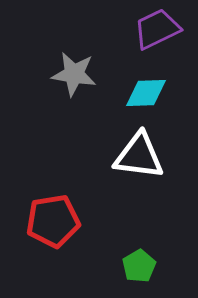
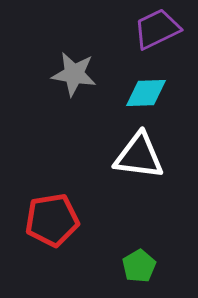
red pentagon: moved 1 px left, 1 px up
